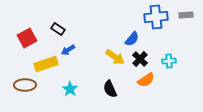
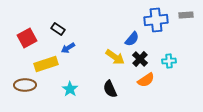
blue cross: moved 3 px down
blue arrow: moved 2 px up
